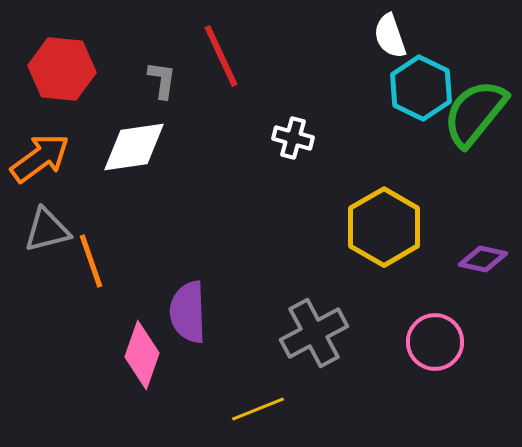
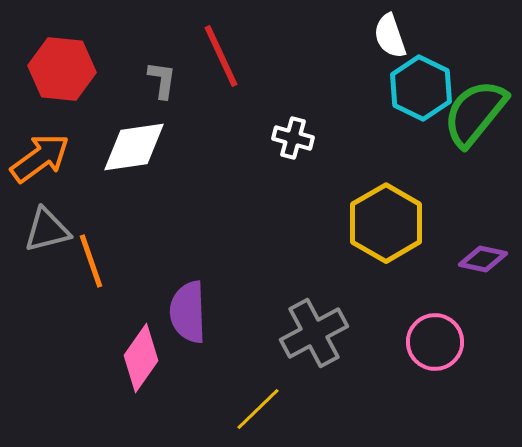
yellow hexagon: moved 2 px right, 4 px up
pink diamond: moved 1 px left, 3 px down; rotated 16 degrees clockwise
yellow line: rotated 22 degrees counterclockwise
